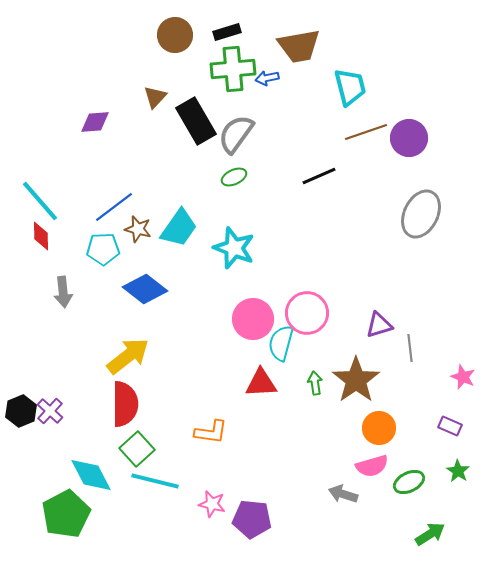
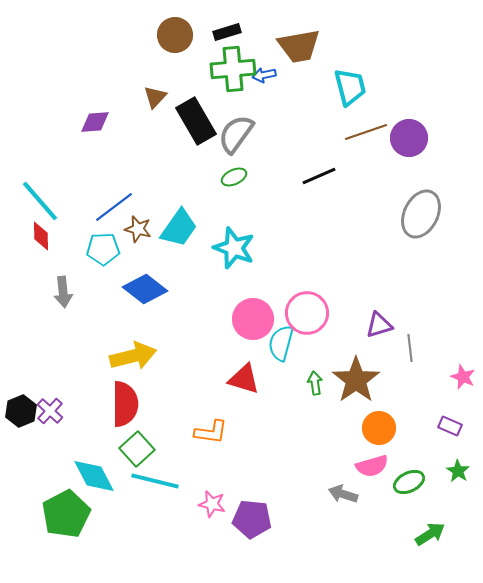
blue arrow at (267, 78): moved 3 px left, 3 px up
yellow arrow at (128, 356): moved 5 px right; rotated 24 degrees clockwise
red triangle at (261, 383): moved 17 px left, 4 px up; rotated 20 degrees clockwise
cyan diamond at (91, 475): moved 3 px right, 1 px down
